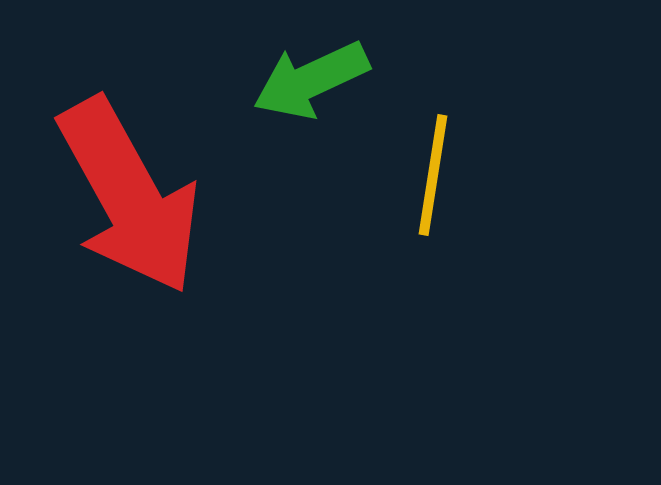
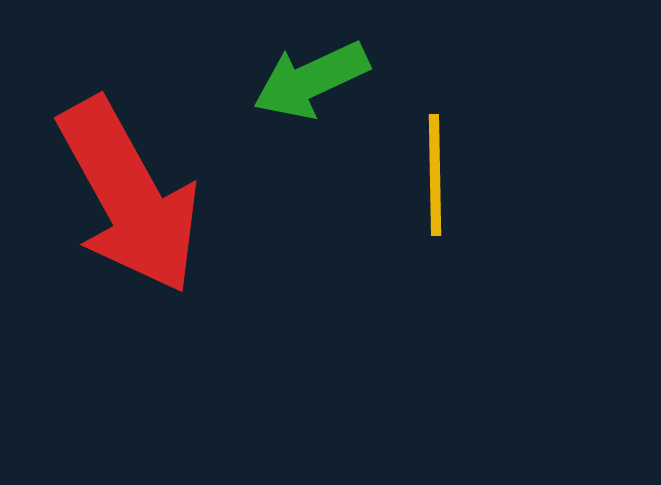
yellow line: moved 2 px right; rotated 10 degrees counterclockwise
